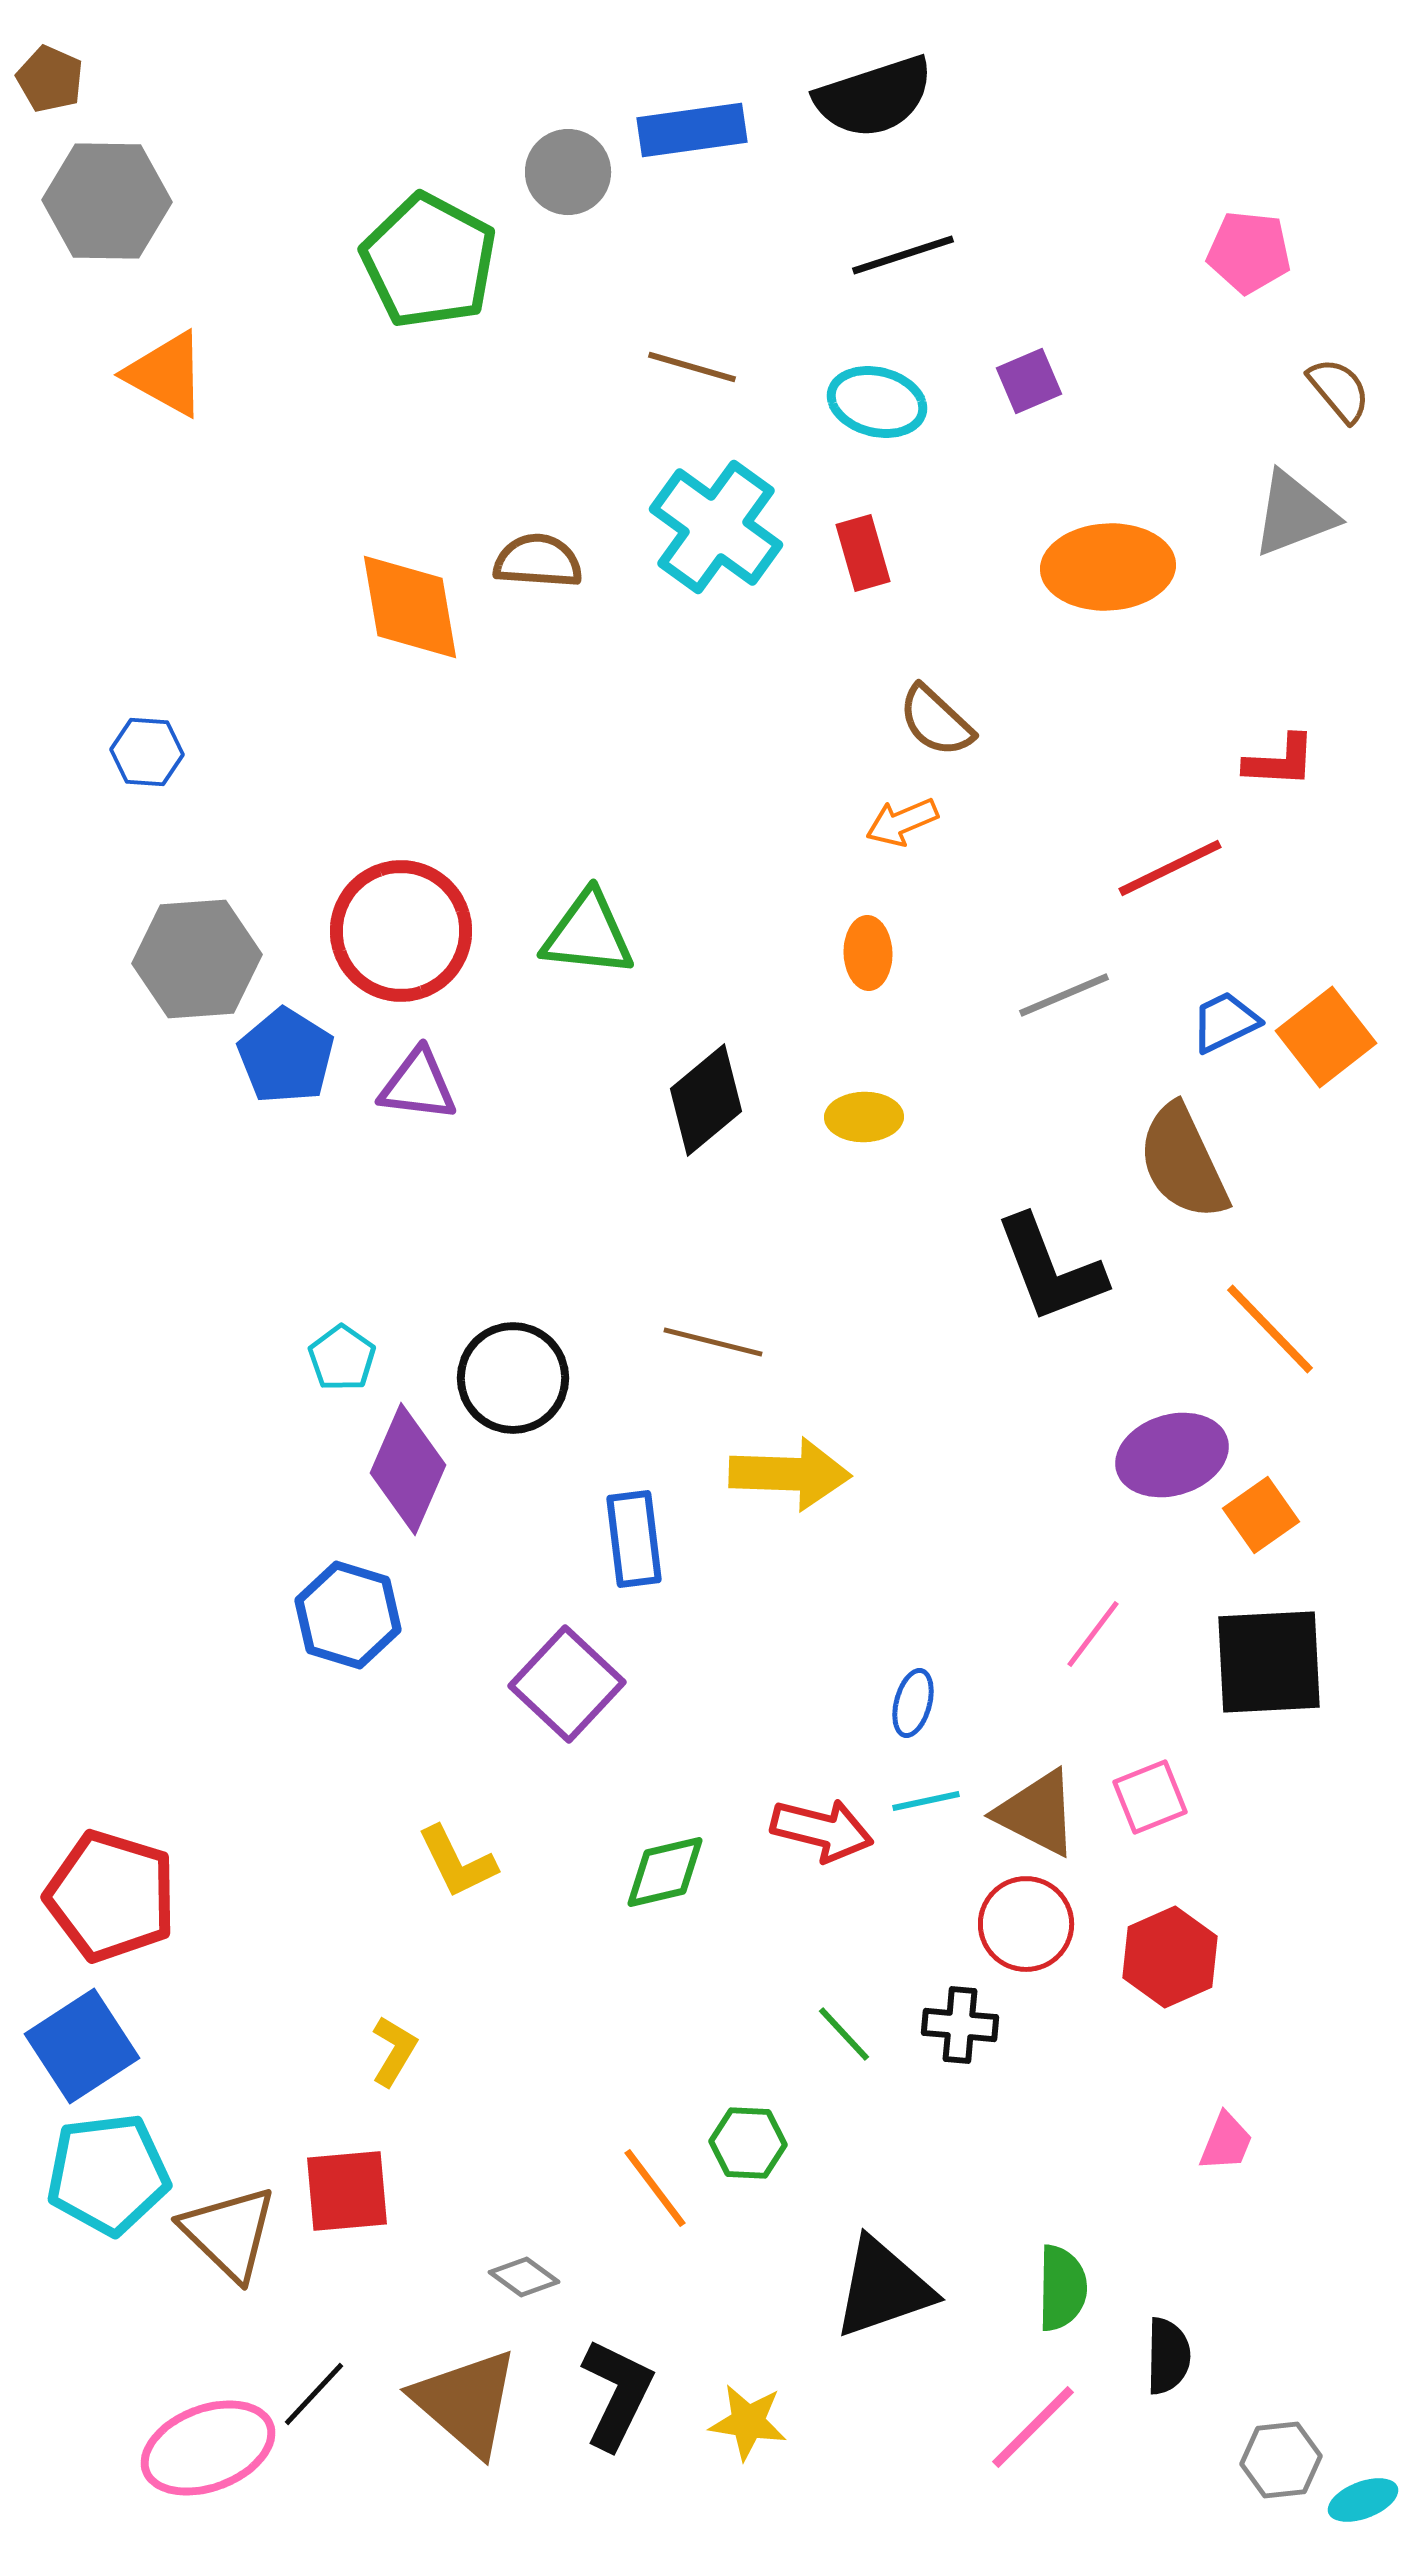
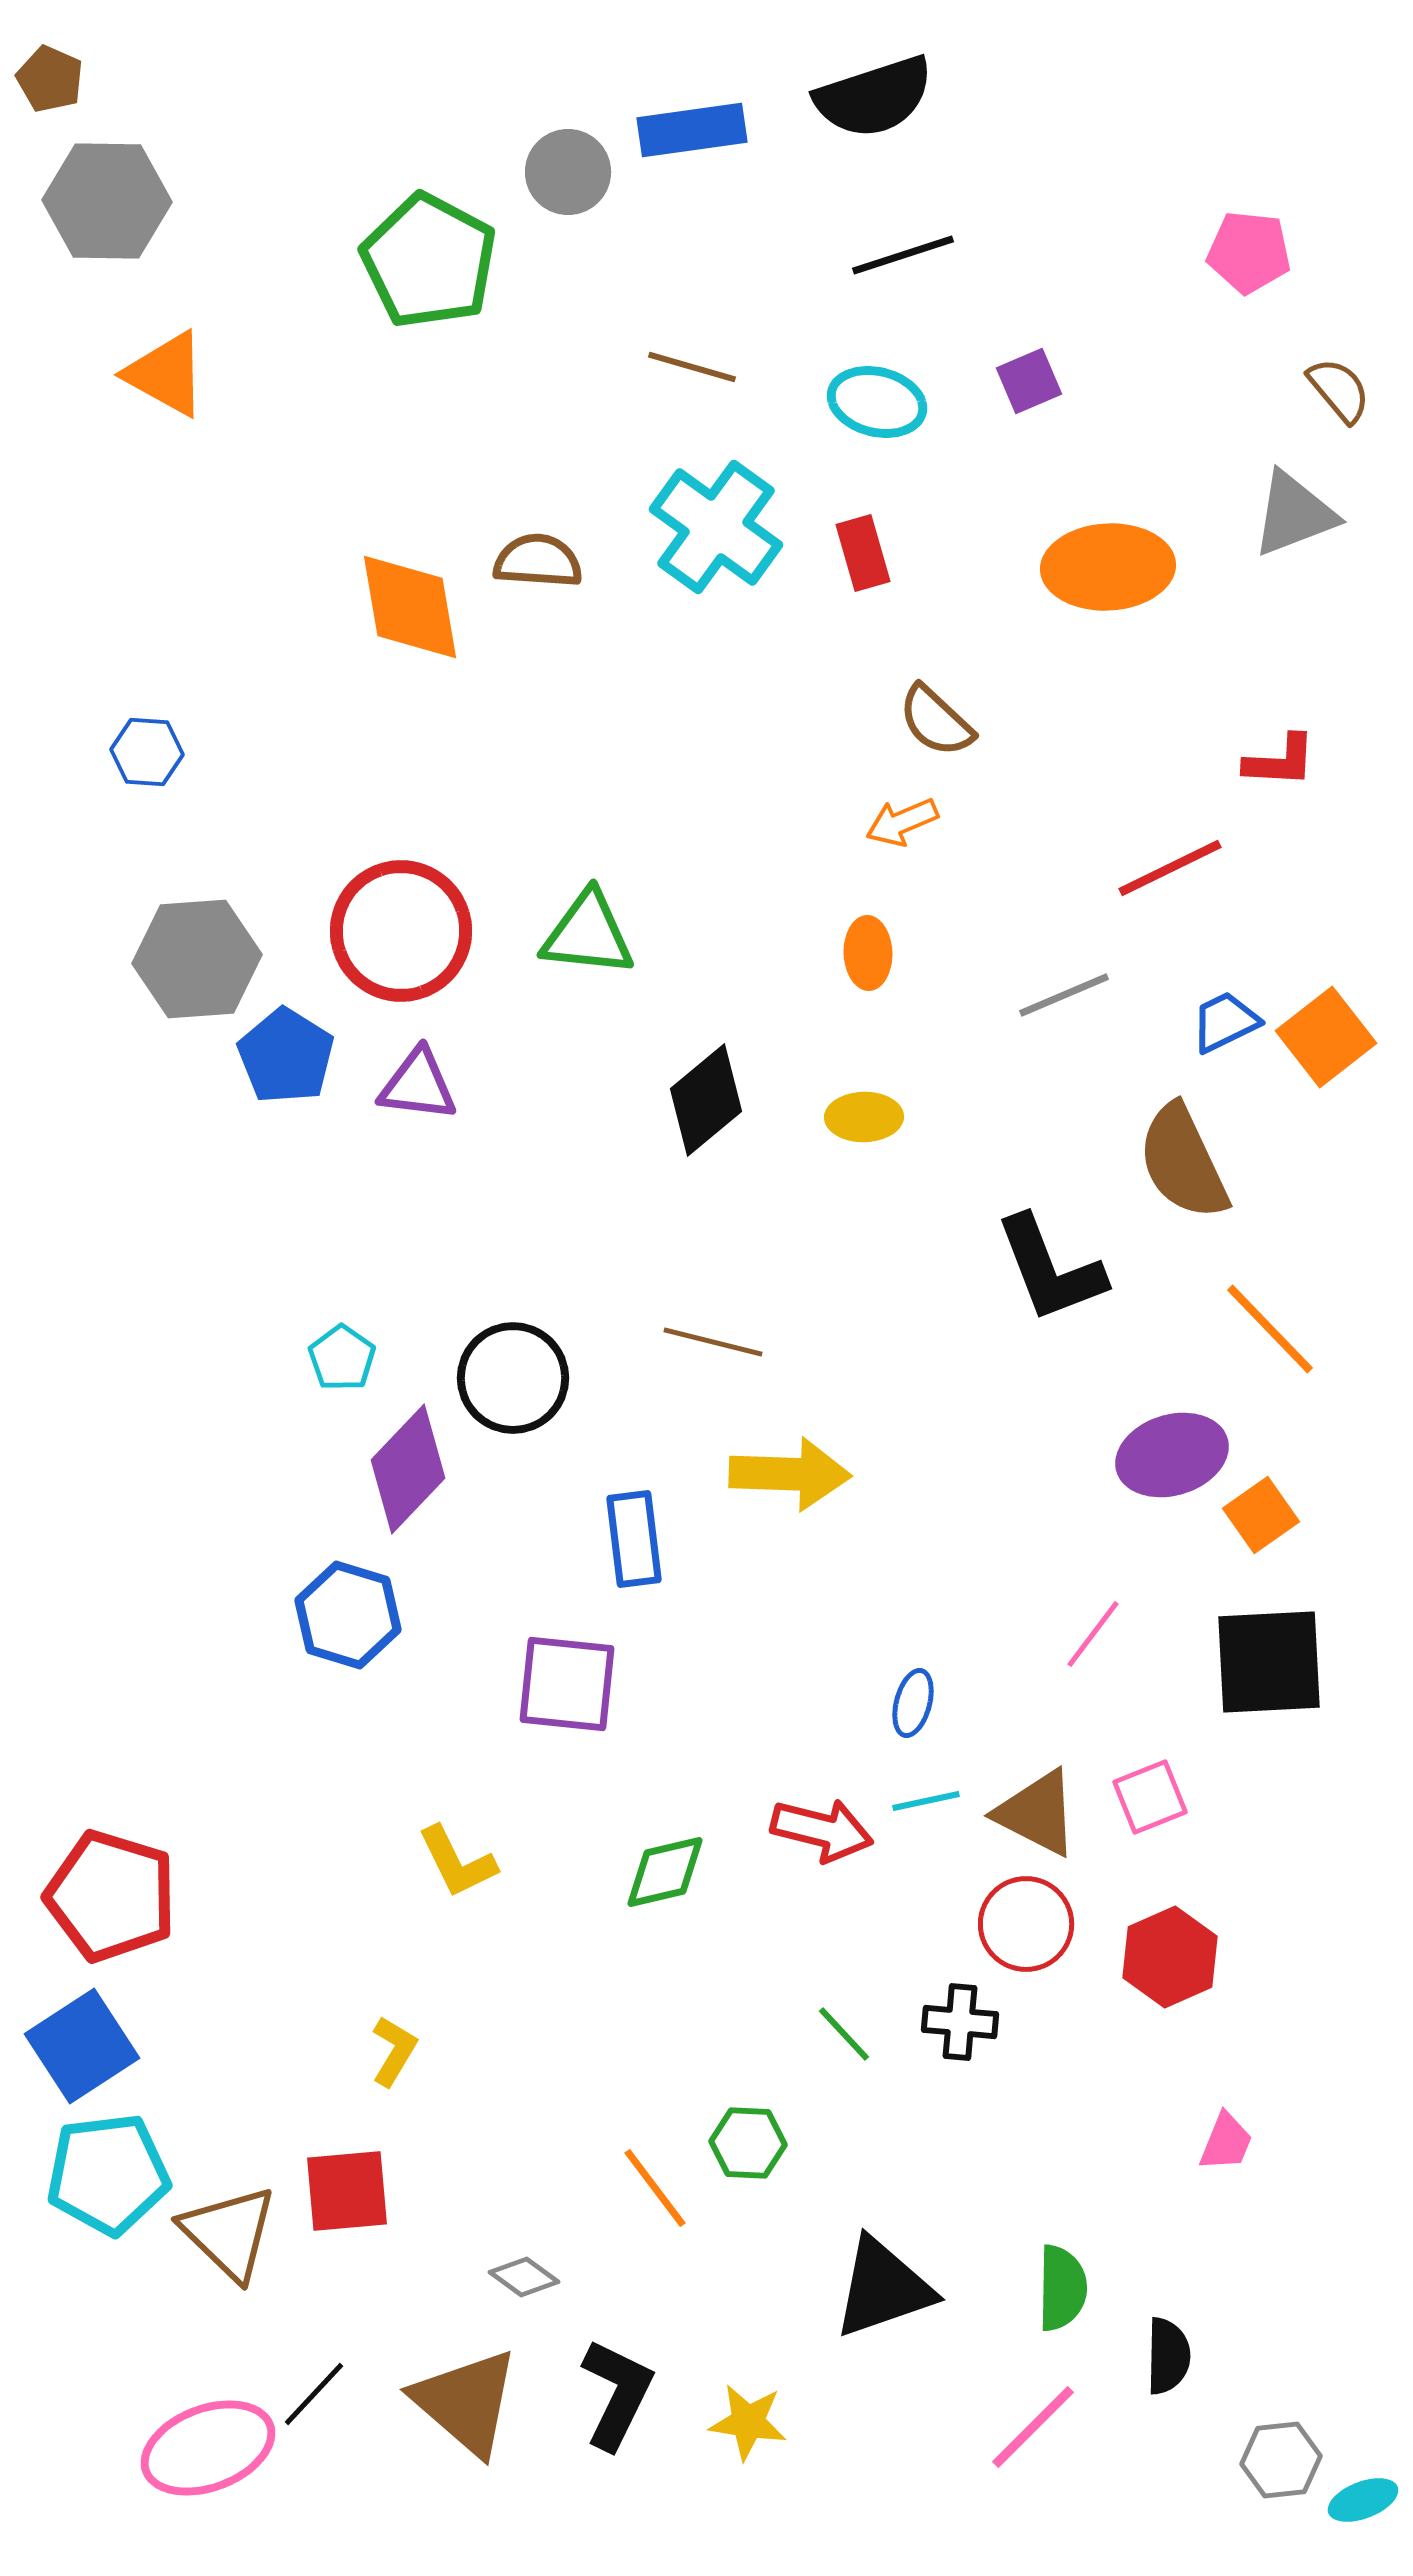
purple diamond at (408, 1469): rotated 20 degrees clockwise
purple square at (567, 1684): rotated 37 degrees counterclockwise
black cross at (960, 2025): moved 3 px up
